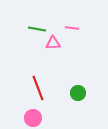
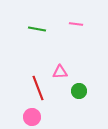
pink line: moved 4 px right, 4 px up
pink triangle: moved 7 px right, 29 px down
green circle: moved 1 px right, 2 px up
pink circle: moved 1 px left, 1 px up
